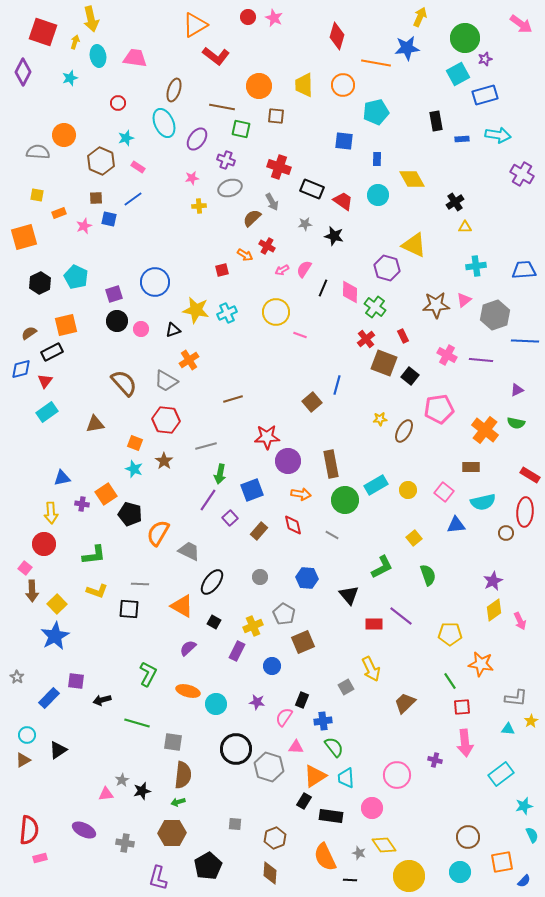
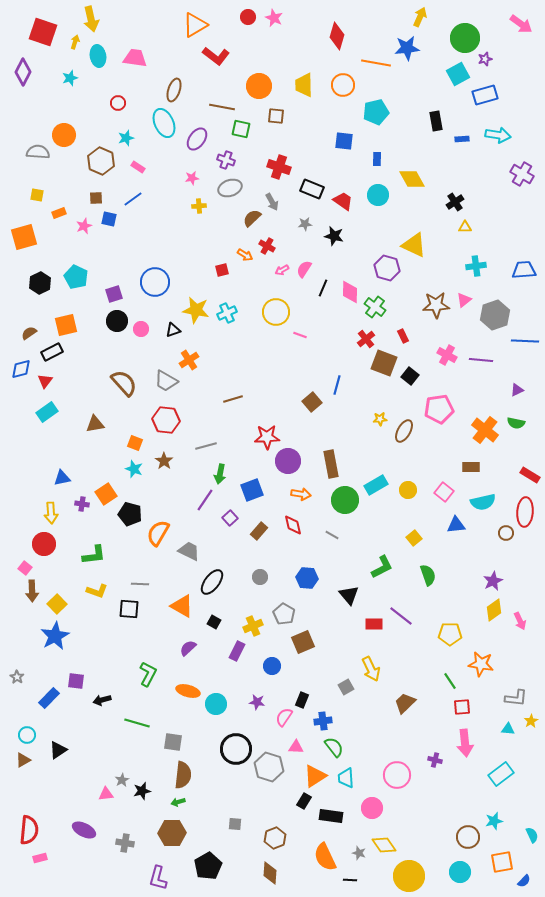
purple line at (208, 500): moved 3 px left
cyan star at (524, 806): moved 30 px left, 15 px down
